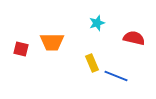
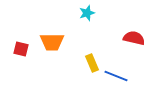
cyan star: moved 10 px left, 10 px up
